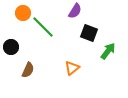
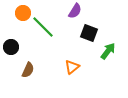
orange triangle: moved 1 px up
